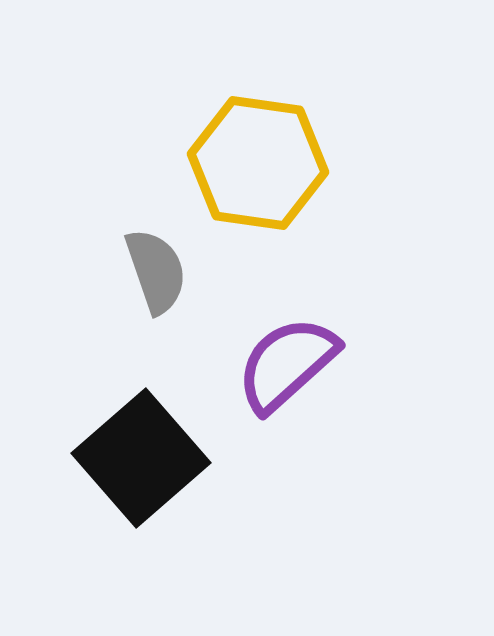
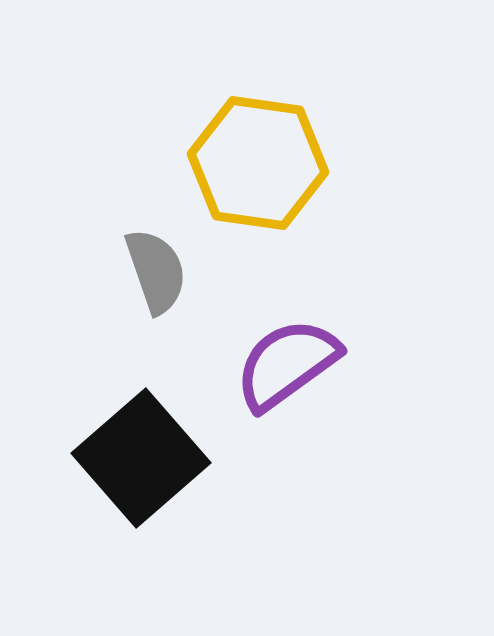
purple semicircle: rotated 6 degrees clockwise
